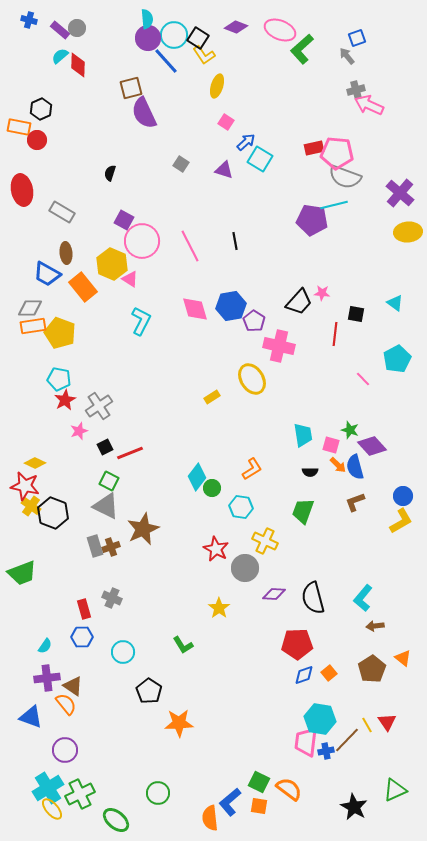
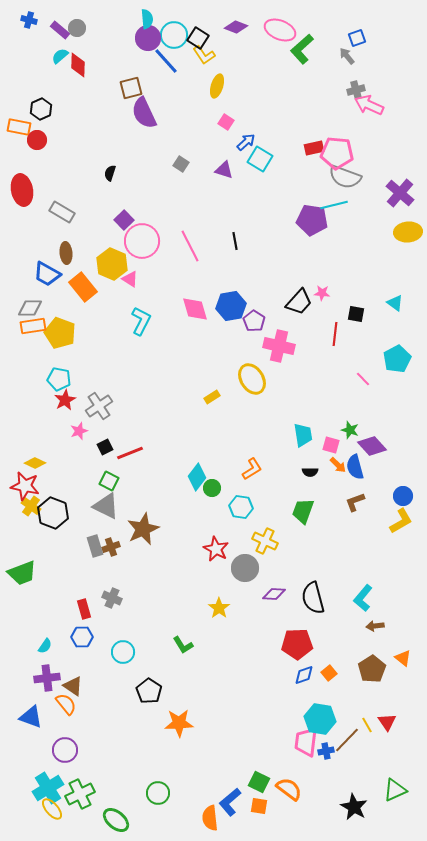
purple square at (124, 220): rotated 18 degrees clockwise
